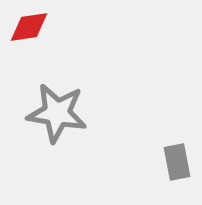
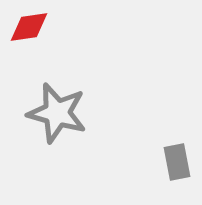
gray star: rotated 6 degrees clockwise
